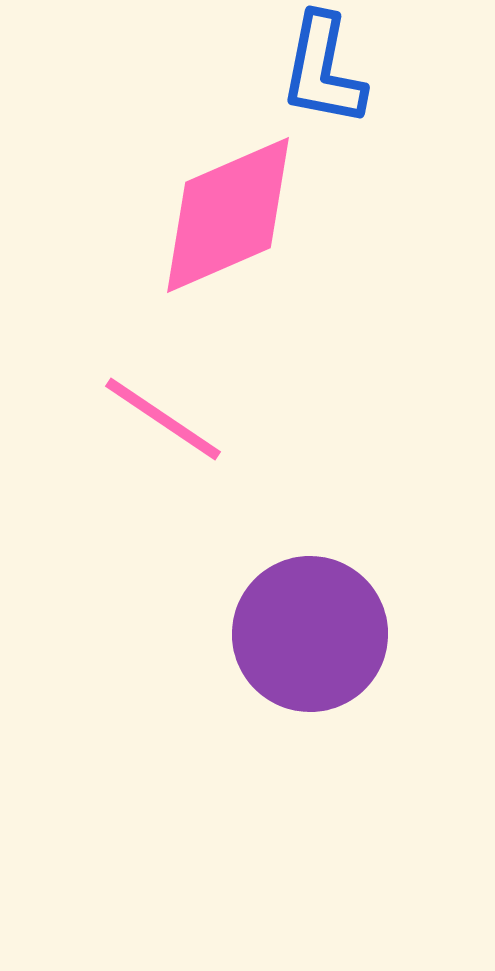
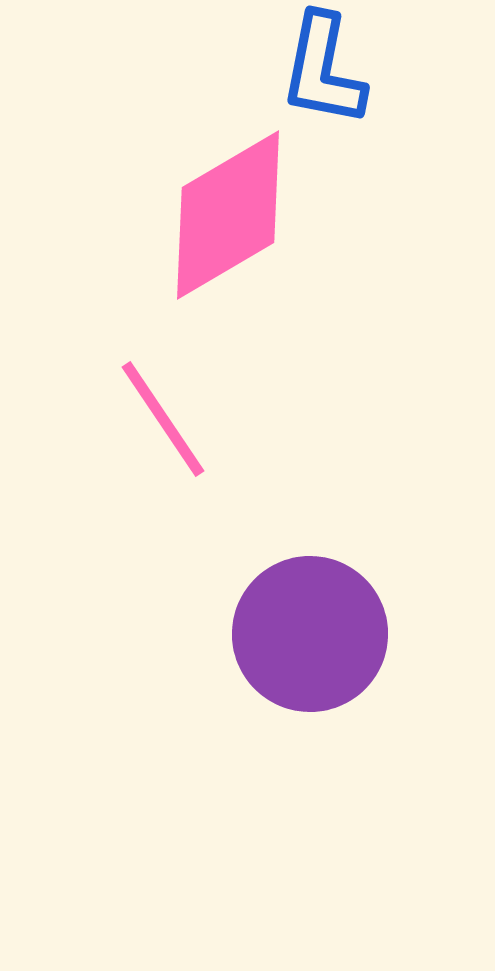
pink diamond: rotated 7 degrees counterclockwise
pink line: rotated 22 degrees clockwise
